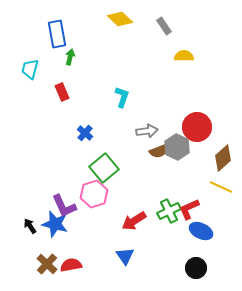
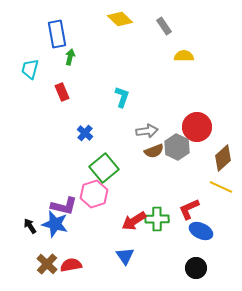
brown semicircle: moved 5 px left
purple L-shape: rotated 52 degrees counterclockwise
green cross: moved 12 px left, 8 px down; rotated 25 degrees clockwise
